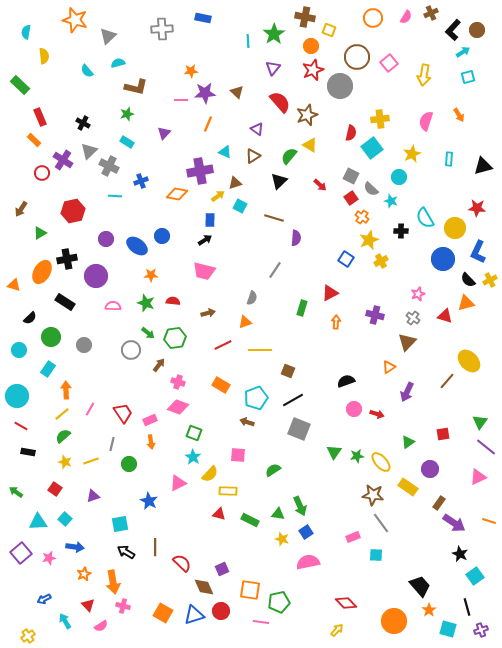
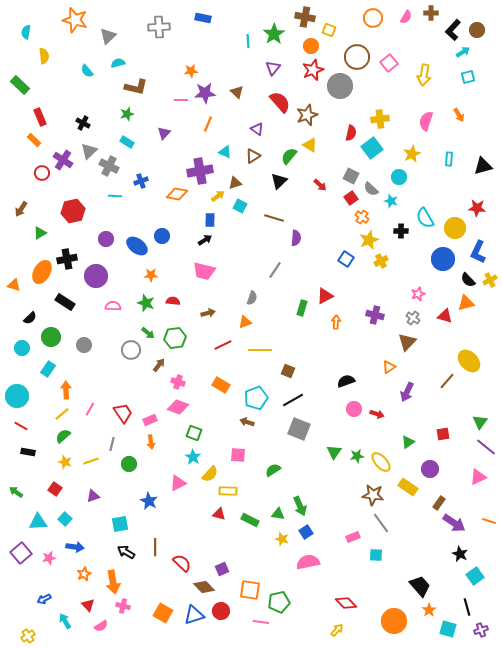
brown cross at (431, 13): rotated 24 degrees clockwise
gray cross at (162, 29): moved 3 px left, 2 px up
red triangle at (330, 293): moved 5 px left, 3 px down
cyan circle at (19, 350): moved 3 px right, 2 px up
brown diamond at (204, 587): rotated 20 degrees counterclockwise
